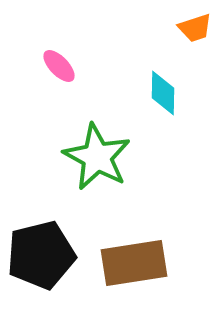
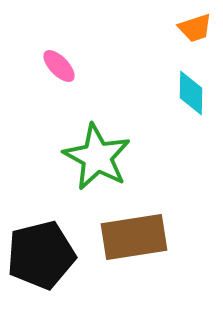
cyan diamond: moved 28 px right
brown rectangle: moved 26 px up
